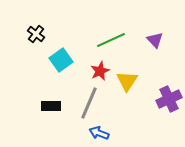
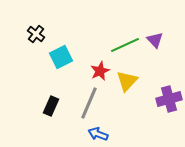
green line: moved 14 px right, 5 px down
cyan square: moved 3 px up; rotated 10 degrees clockwise
yellow triangle: rotated 10 degrees clockwise
purple cross: rotated 10 degrees clockwise
black rectangle: rotated 66 degrees counterclockwise
blue arrow: moved 1 px left, 1 px down
